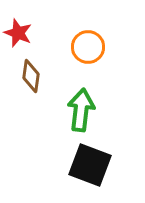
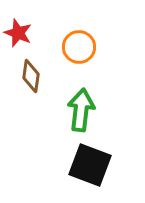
orange circle: moved 9 px left
